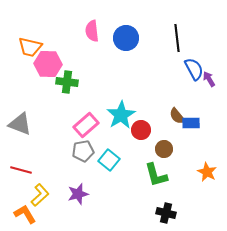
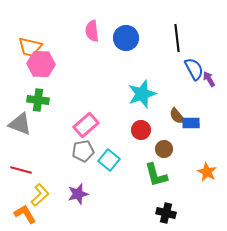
pink hexagon: moved 7 px left
green cross: moved 29 px left, 18 px down
cyan star: moved 21 px right, 21 px up; rotated 12 degrees clockwise
